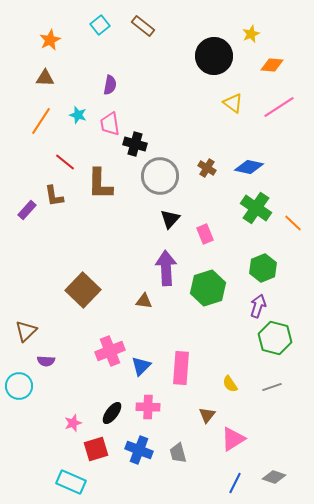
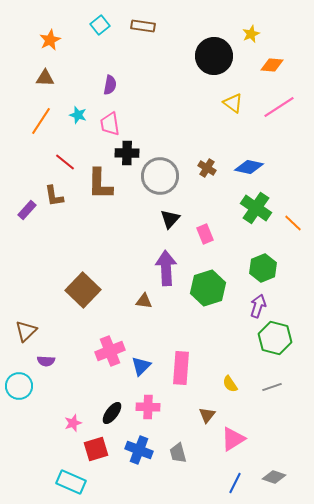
brown rectangle at (143, 26): rotated 30 degrees counterclockwise
black cross at (135, 144): moved 8 px left, 9 px down; rotated 15 degrees counterclockwise
